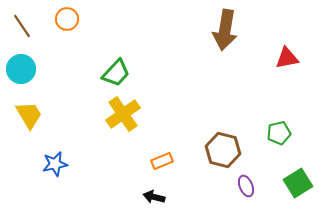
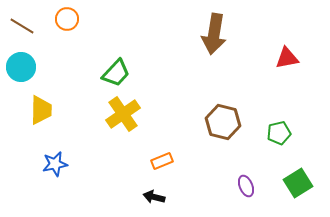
brown line: rotated 25 degrees counterclockwise
brown arrow: moved 11 px left, 4 px down
cyan circle: moved 2 px up
yellow trapezoid: moved 12 px right, 5 px up; rotated 32 degrees clockwise
brown hexagon: moved 28 px up
